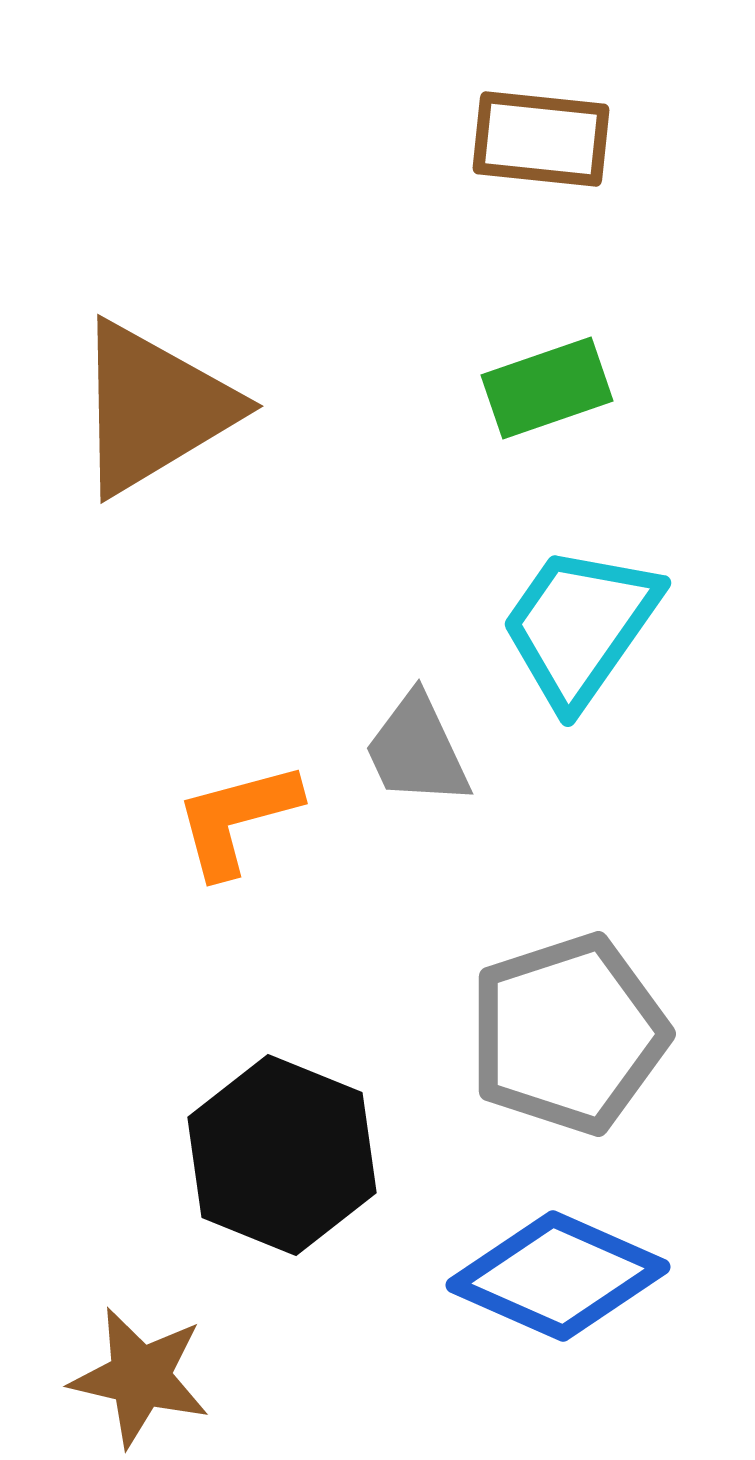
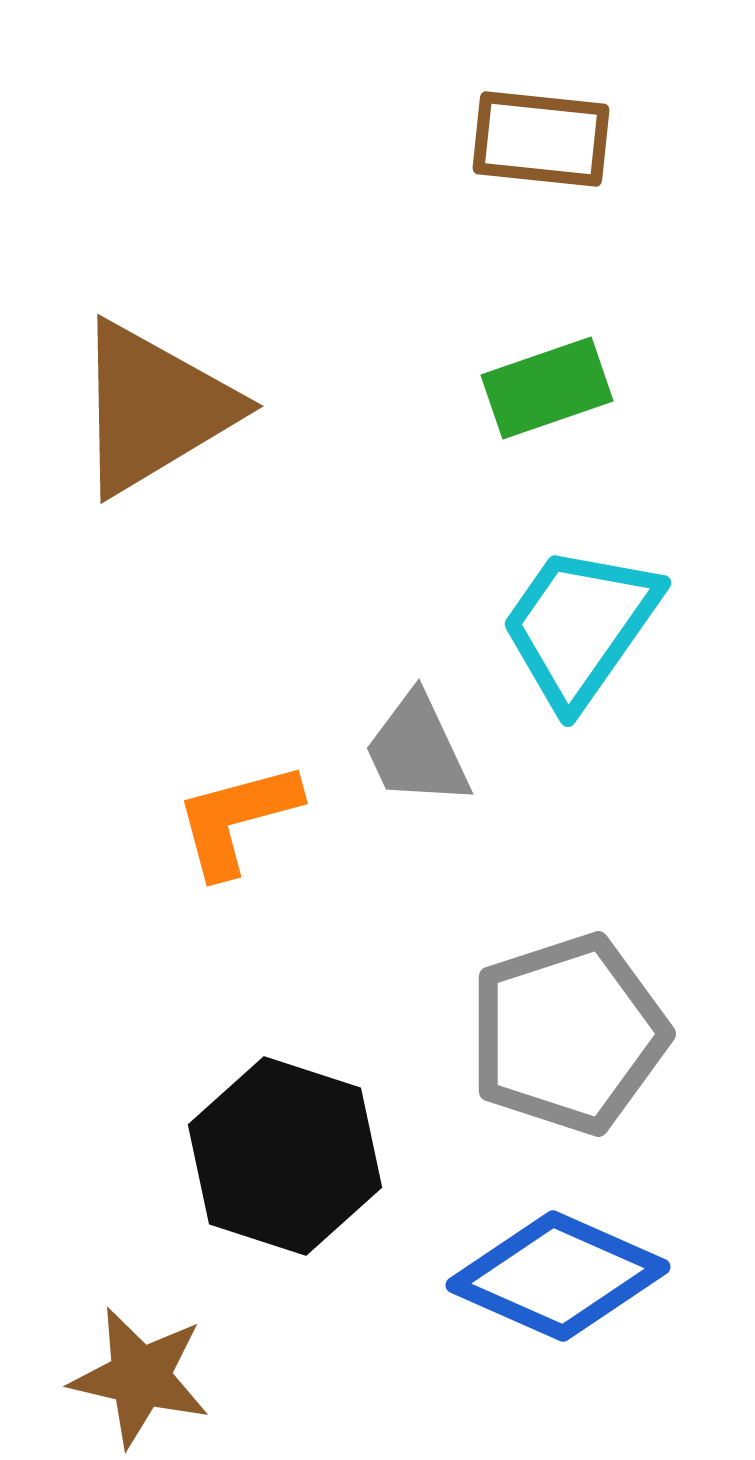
black hexagon: moved 3 px right, 1 px down; rotated 4 degrees counterclockwise
